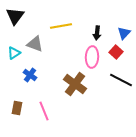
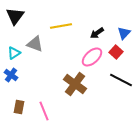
black arrow: rotated 48 degrees clockwise
pink ellipse: rotated 45 degrees clockwise
blue cross: moved 19 px left
brown rectangle: moved 2 px right, 1 px up
